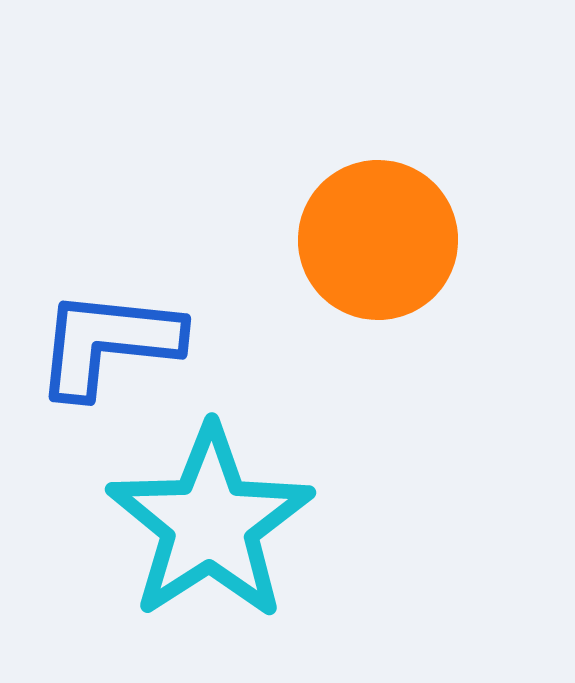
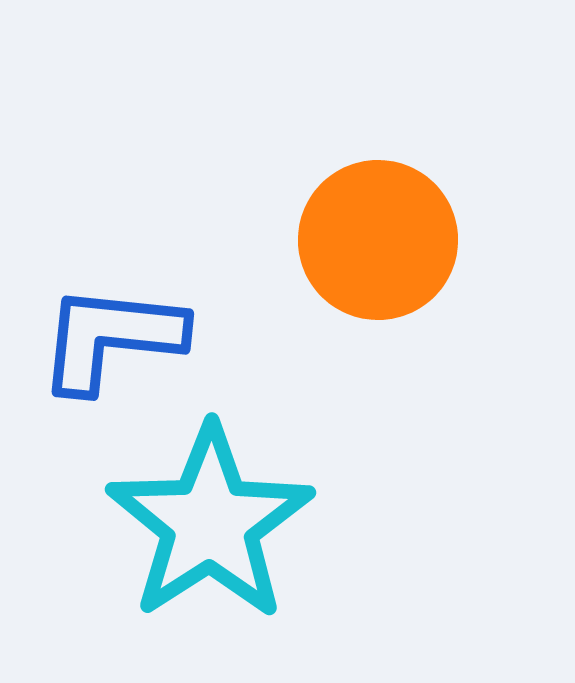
blue L-shape: moved 3 px right, 5 px up
